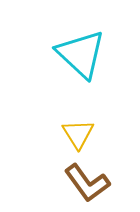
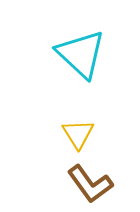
brown L-shape: moved 3 px right, 1 px down
